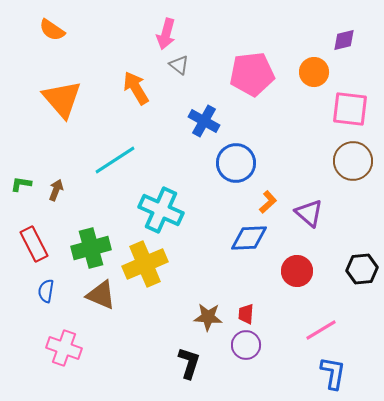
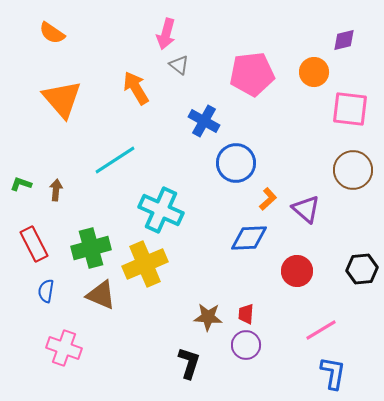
orange semicircle: moved 3 px down
brown circle: moved 9 px down
green L-shape: rotated 10 degrees clockwise
brown arrow: rotated 15 degrees counterclockwise
orange L-shape: moved 3 px up
purple triangle: moved 3 px left, 4 px up
